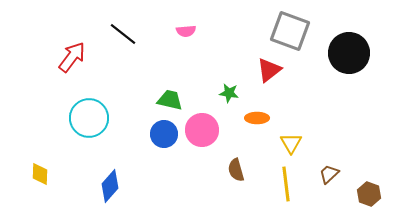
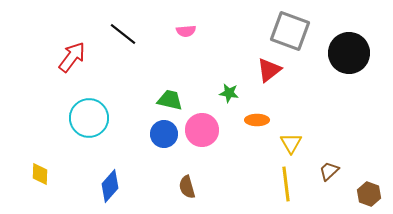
orange ellipse: moved 2 px down
brown semicircle: moved 49 px left, 17 px down
brown trapezoid: moved 3 px up
